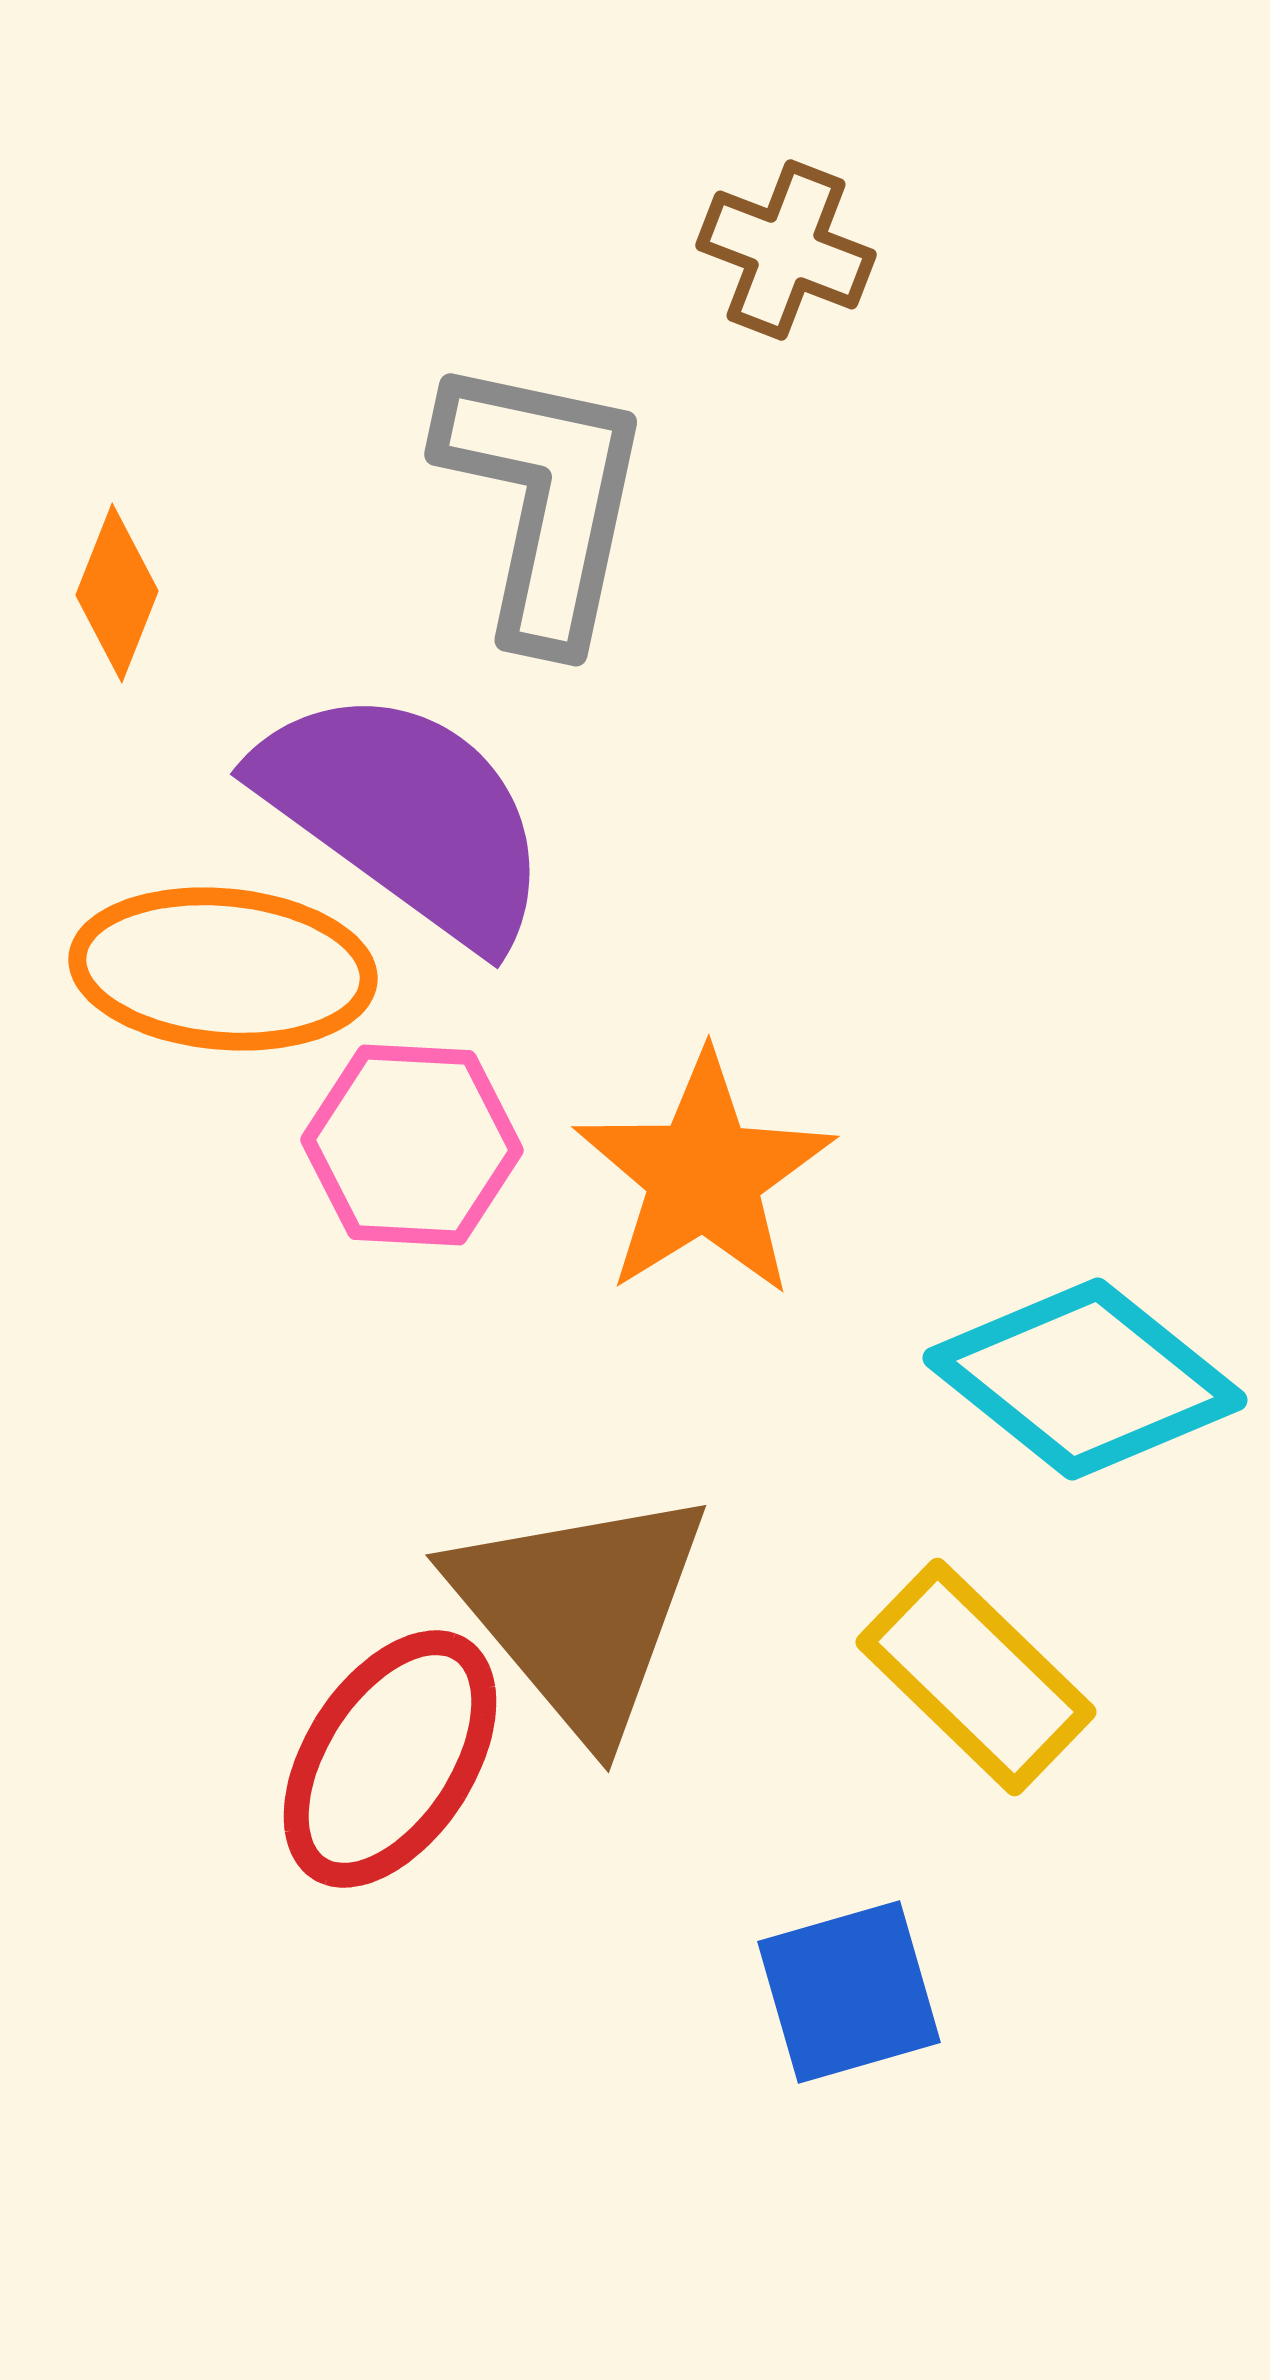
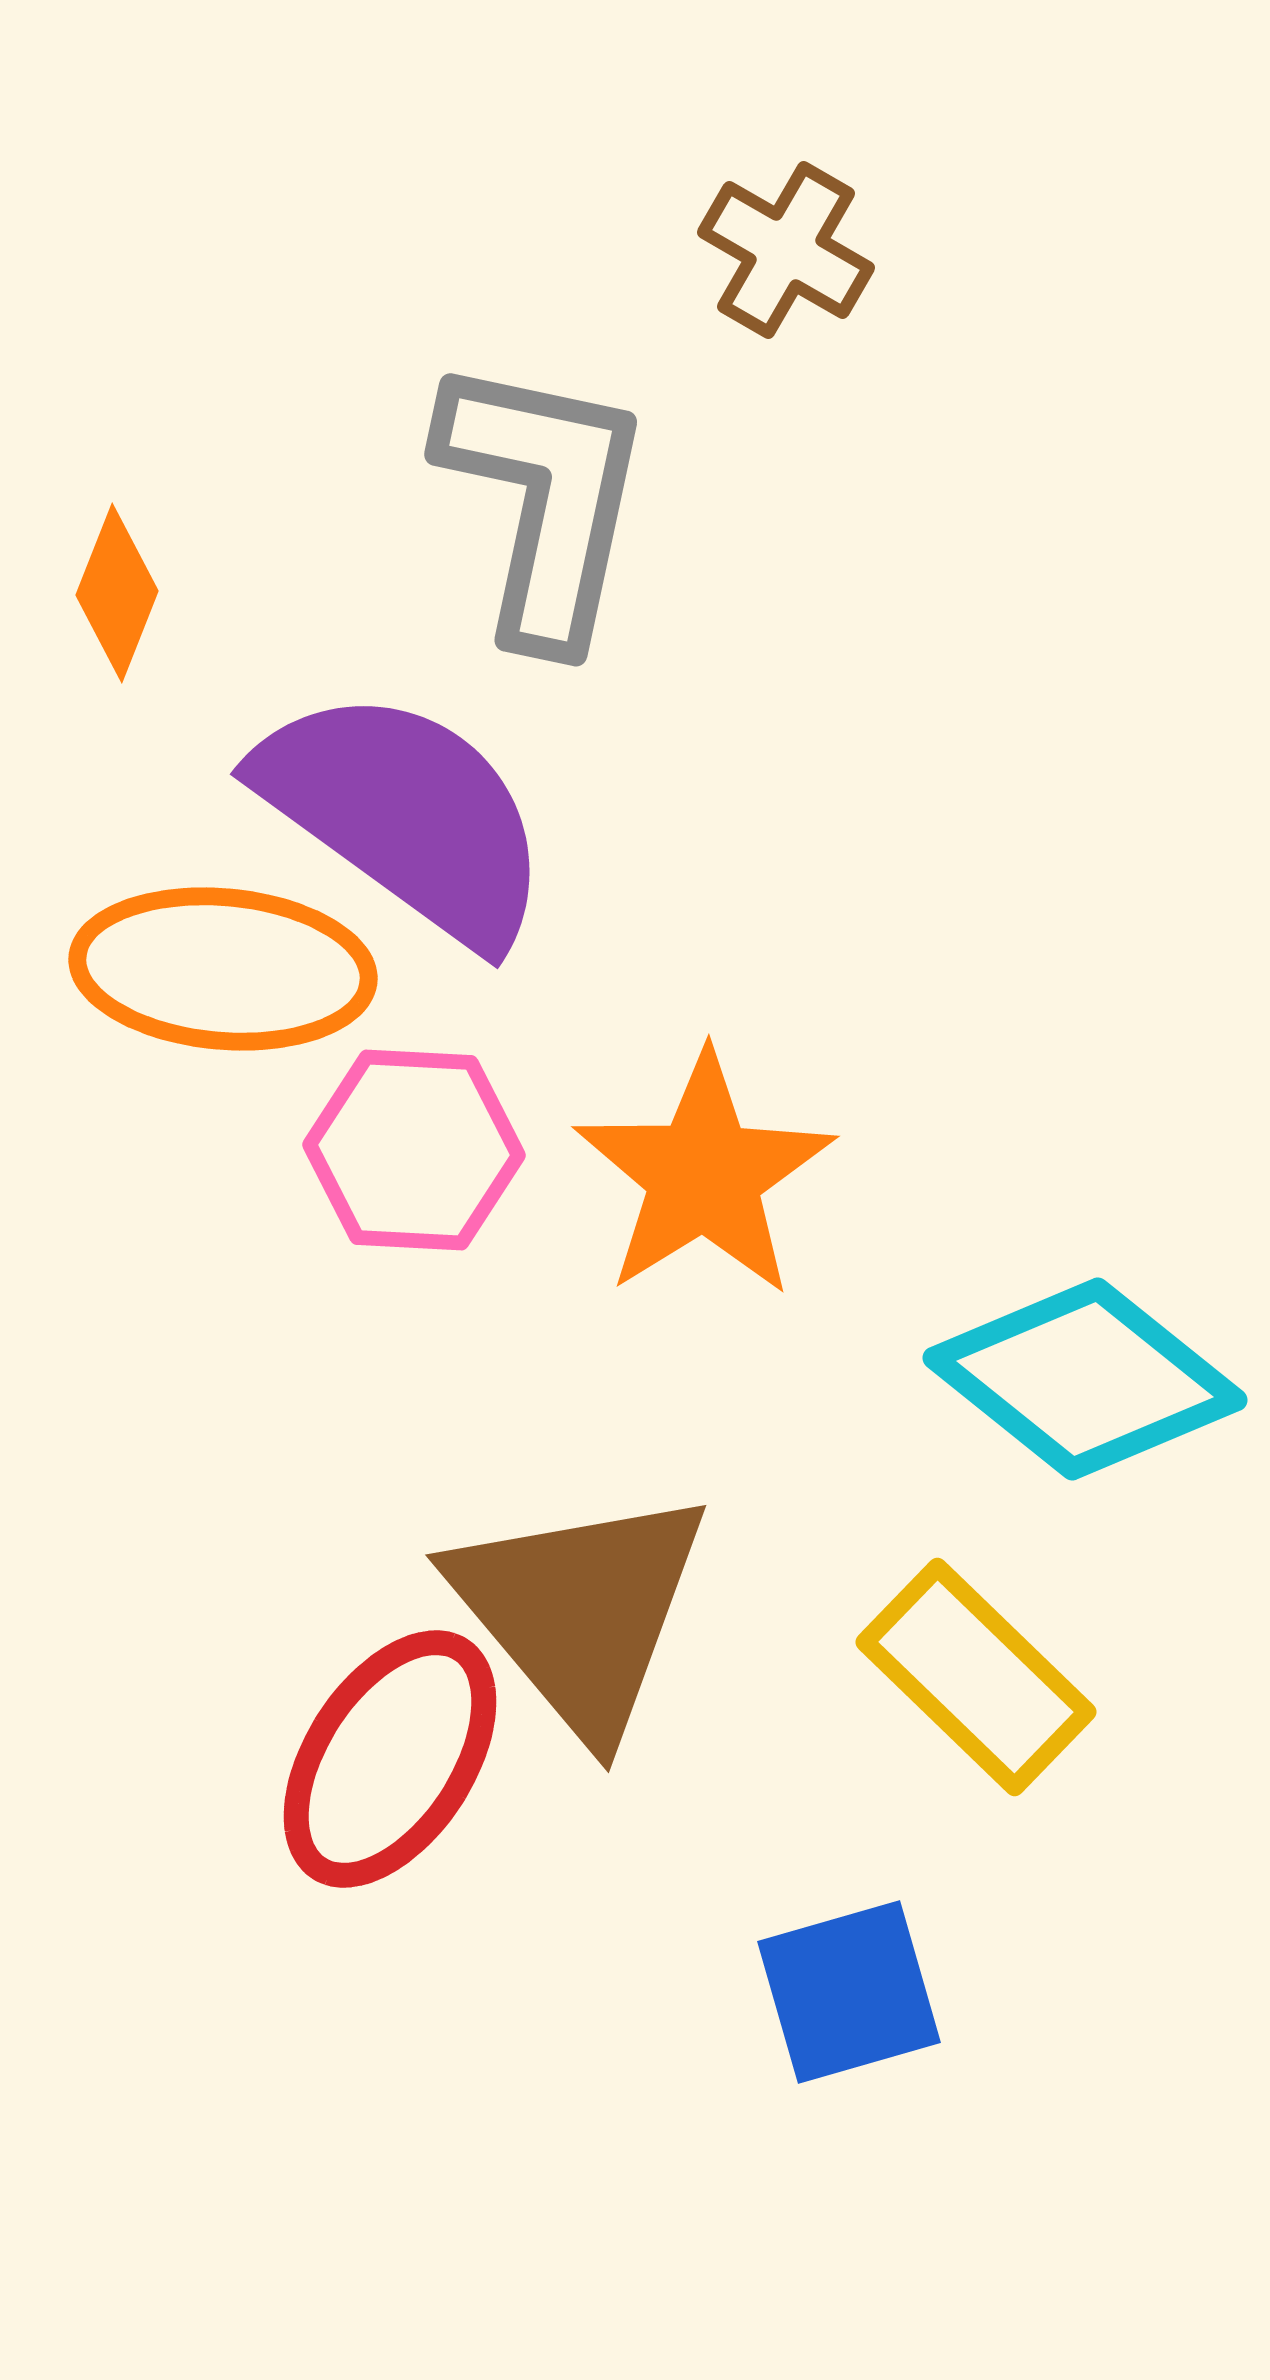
brown cross: rotated 9 degrees clockwise
pink hexagon: moved 2 px right, 5 px down
